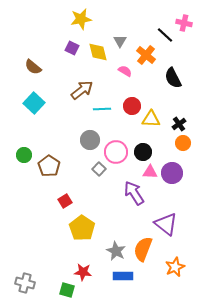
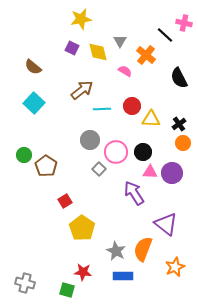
black semicircle: moved 6 px right
brown pentagon: moved 3 px left
